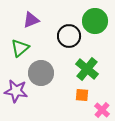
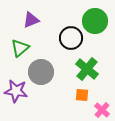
black circle: moved 2 px right, 2 px down
gray circle: moved 1 px up
